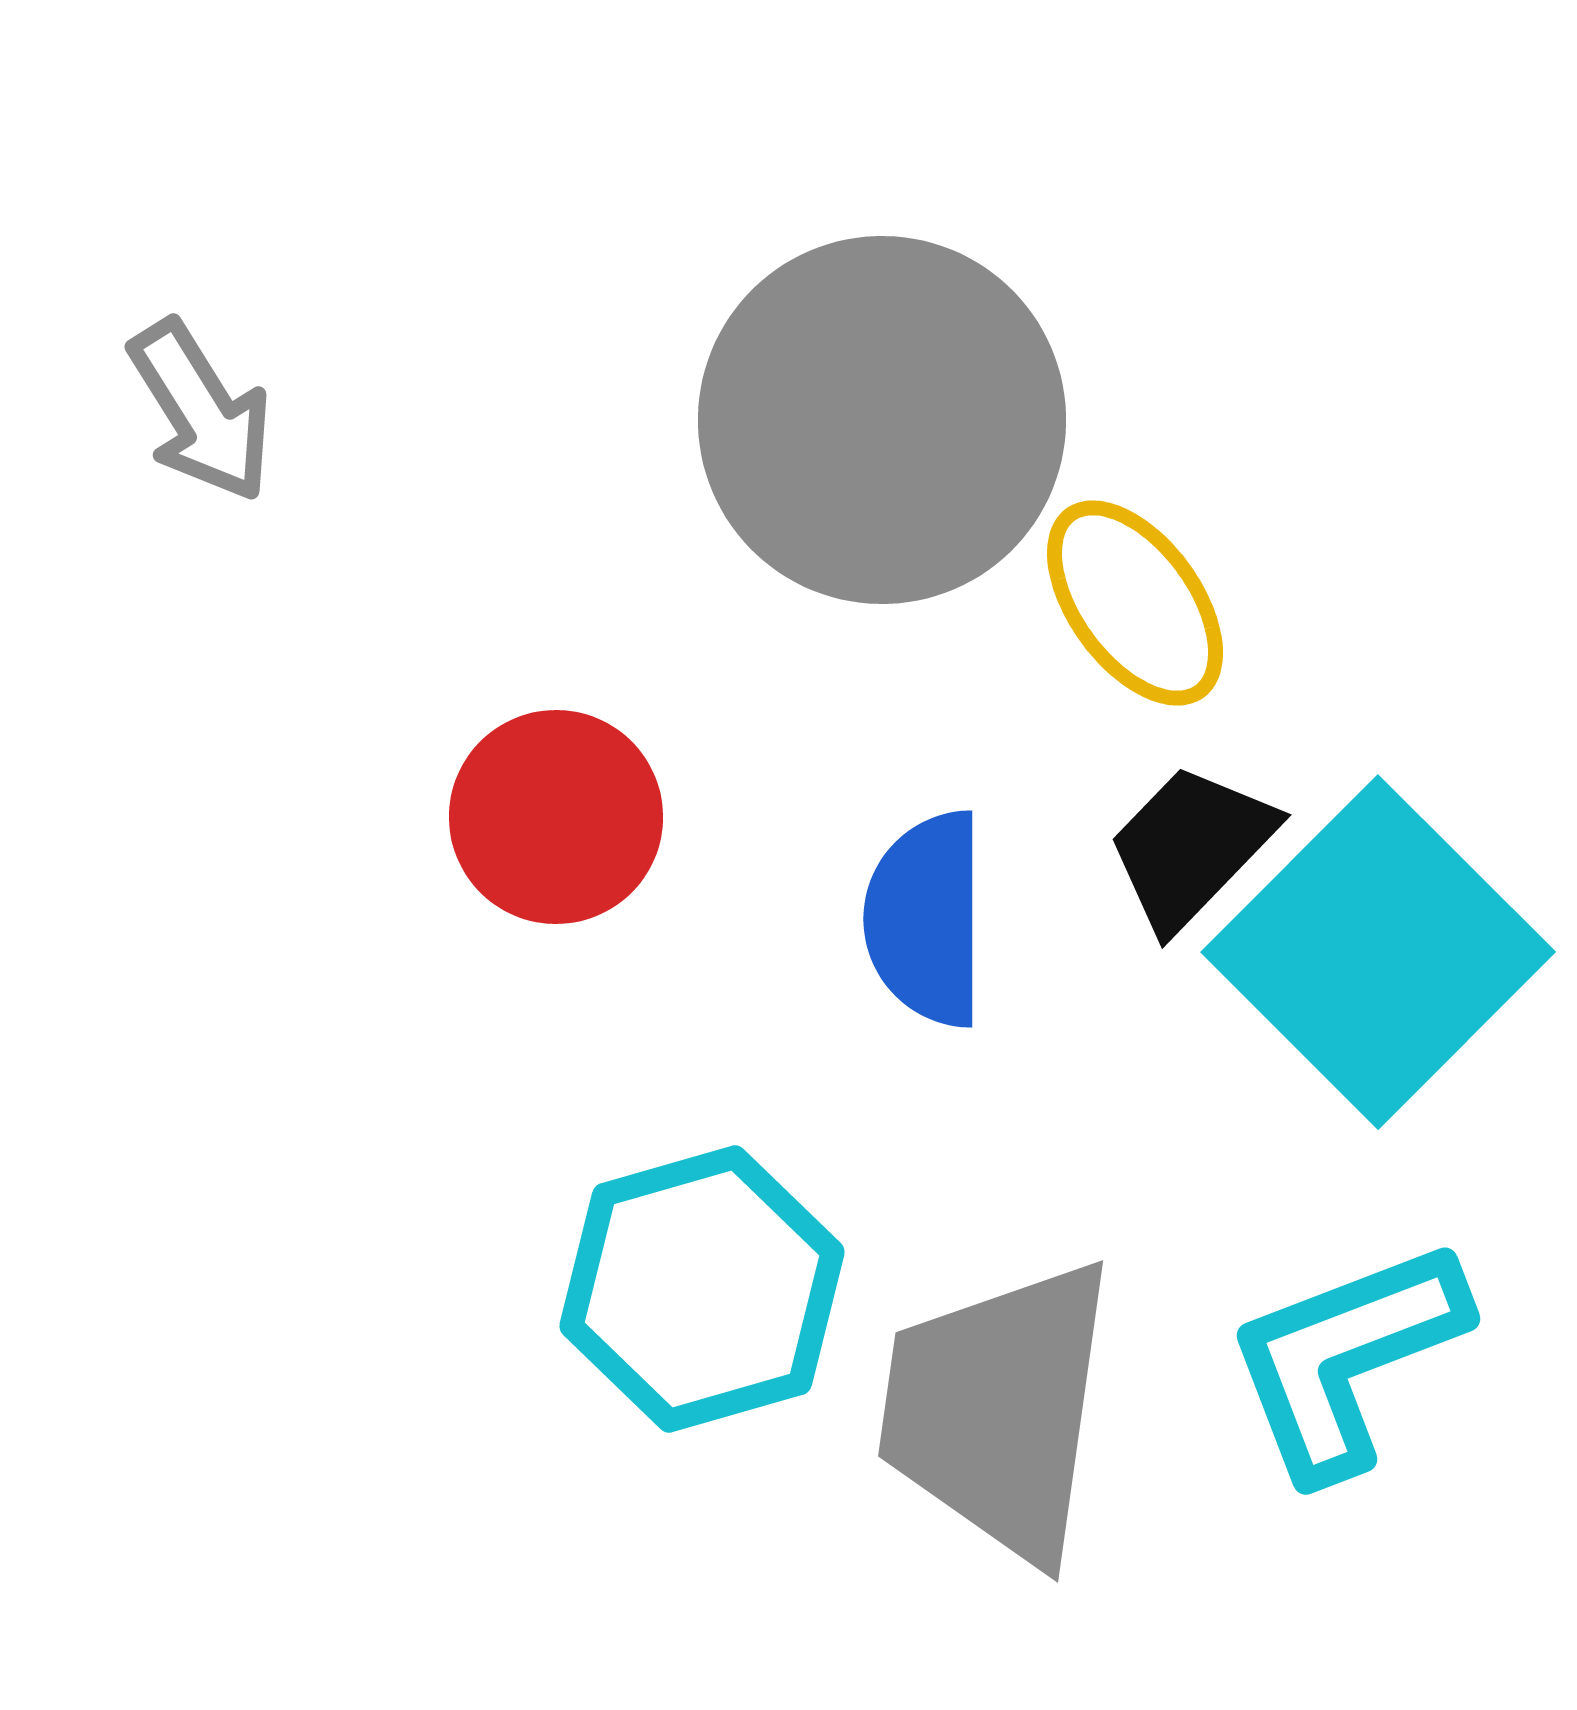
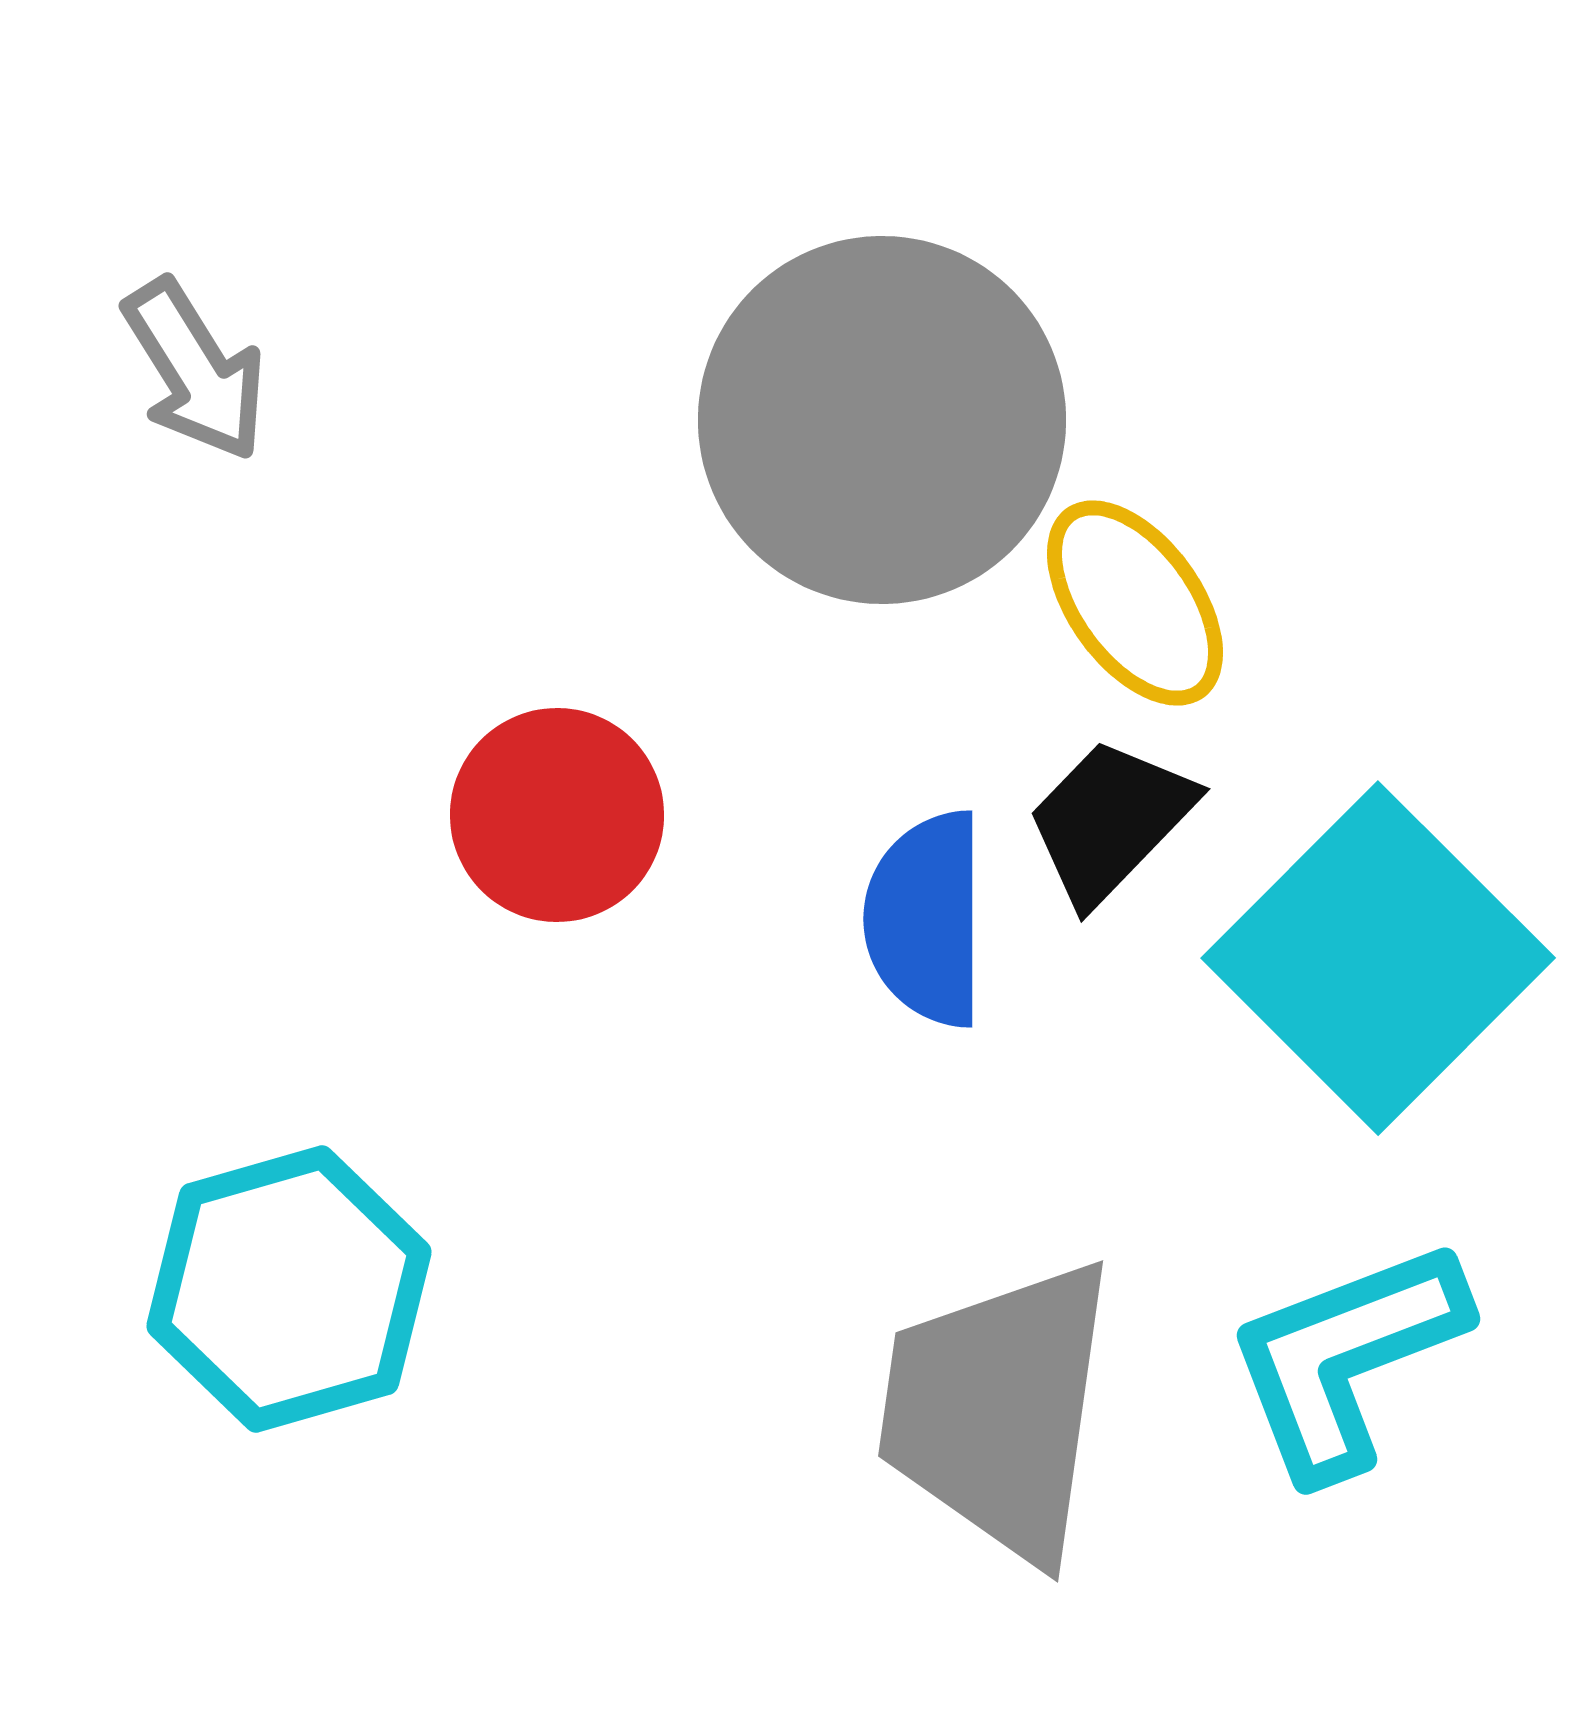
gray arrow: moved 6 px left, 41 px up
red circle: moved 1 px right, 2 px up
black trapezoid: moved 81 px left, 26 px up
cyan square: moved 6 px down
cyan hexagon: moved 413 px left
